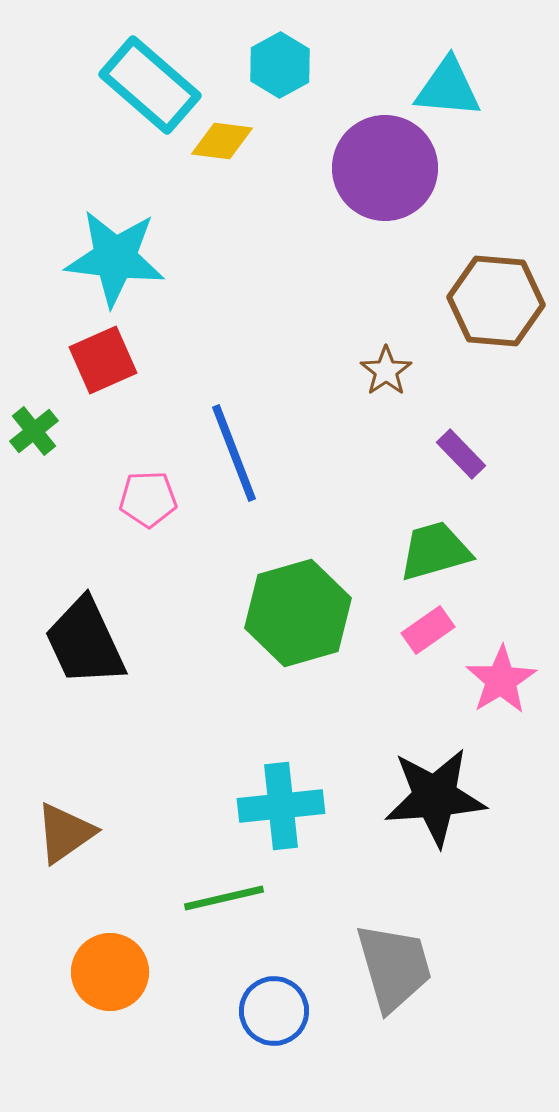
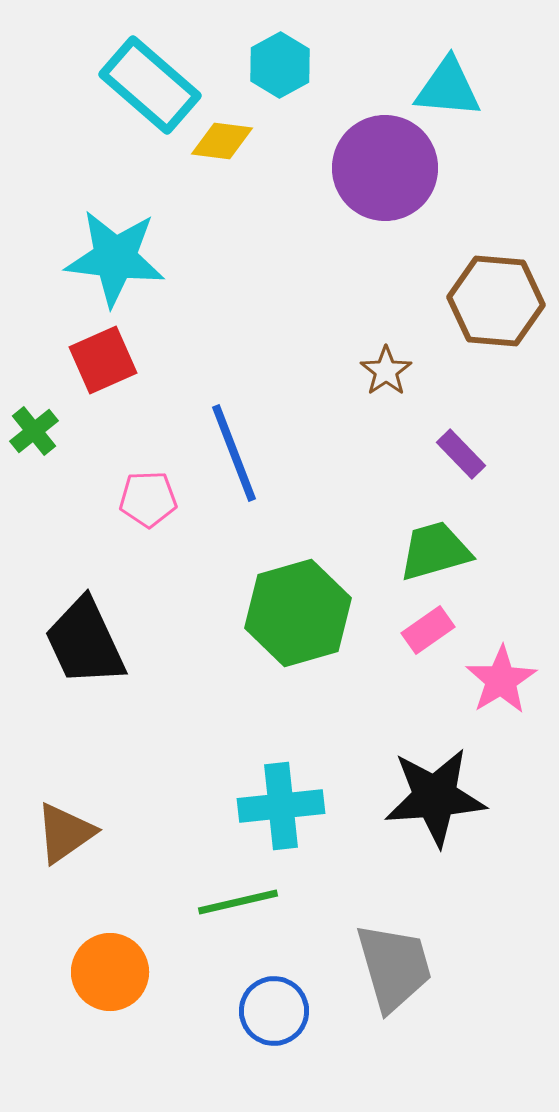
green line: moved 14 px right, 4 px down
